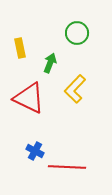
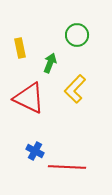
green circle: moved 2 px down
